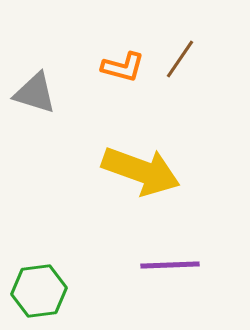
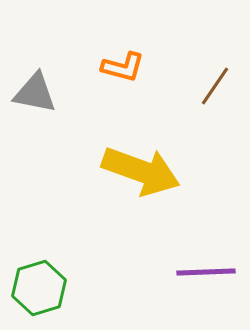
brown line: moved 35 px right, 27 px down
gray triangle: rotated 6 degrees counterclockwise
purple line: moved 36 px right, 7 px down
green hexagon: moved 3 px up; rotated 10 degrees counterclockwise
